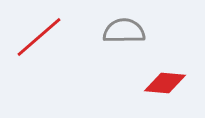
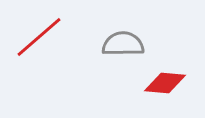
gray semicircle: moved 1 px left, 13 px down
